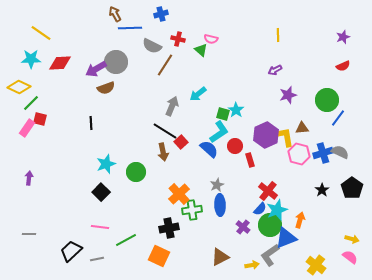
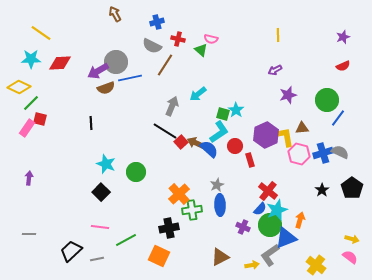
blue cross at (161, 14): moved 4 px left, 8 px down
blue line at (130, 28): moved 50 px down; rotated 10 degrees counterclockwise
purple arrow at (96, 69): moved 2 px right, 2 px down
brown arrow at (163, 152): moved 33 px right, 9 px up; rotated 126 degrees clockwise
cyan star at (106, 164): rotated 30 degrees counterclockwise
purple cross at (243, 227): rotated 16 degrees counterclockwise
